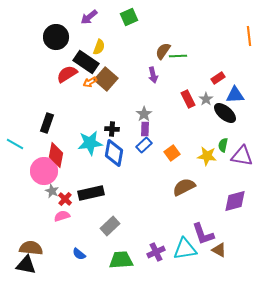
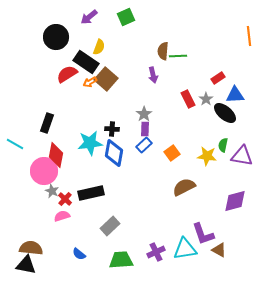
green square at (129, 17): moved 3 px left
brown semicircle at (163, 51): rotated 30 degrees counterclockwise
